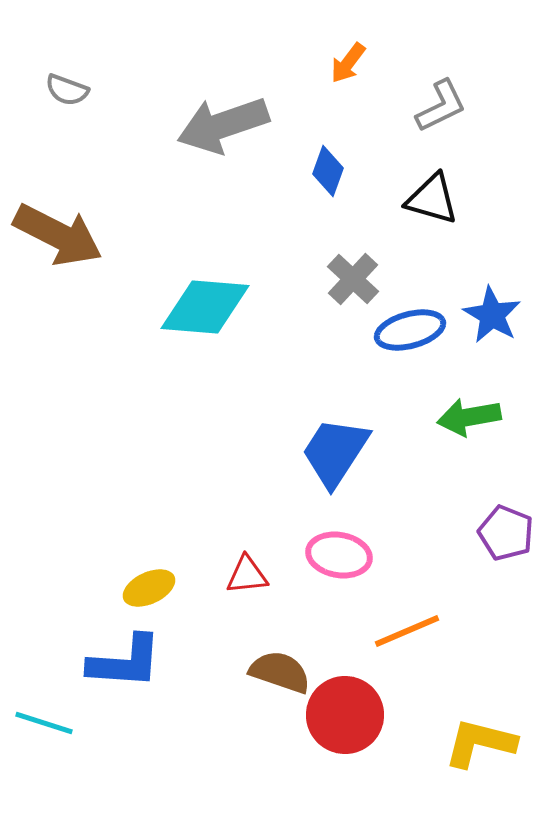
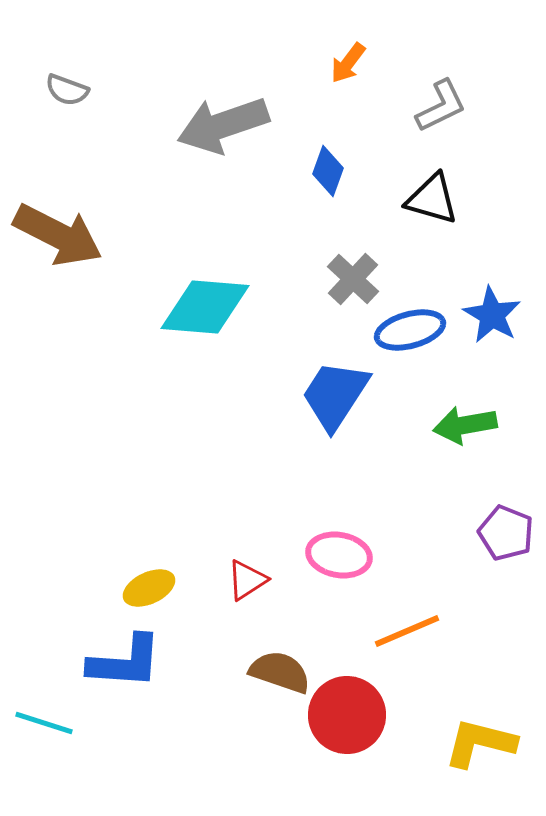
green arrow: moved 4 px left, 8 px down
blue trapezoid: moved 57 px up
red triangle: moved 5 px down; rotated 27 degrees counterclockwise
red circle: moved 2 px right
